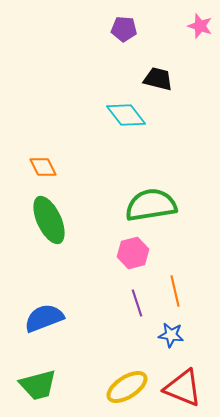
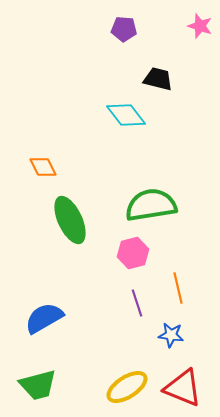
green ellipse: moved 21 px right
orange line: moved 3 px right, 3 px up
blue semicircle: rotated 9 degrees counterclockwise
